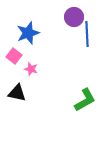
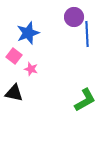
black triangle: moved 3 px left
